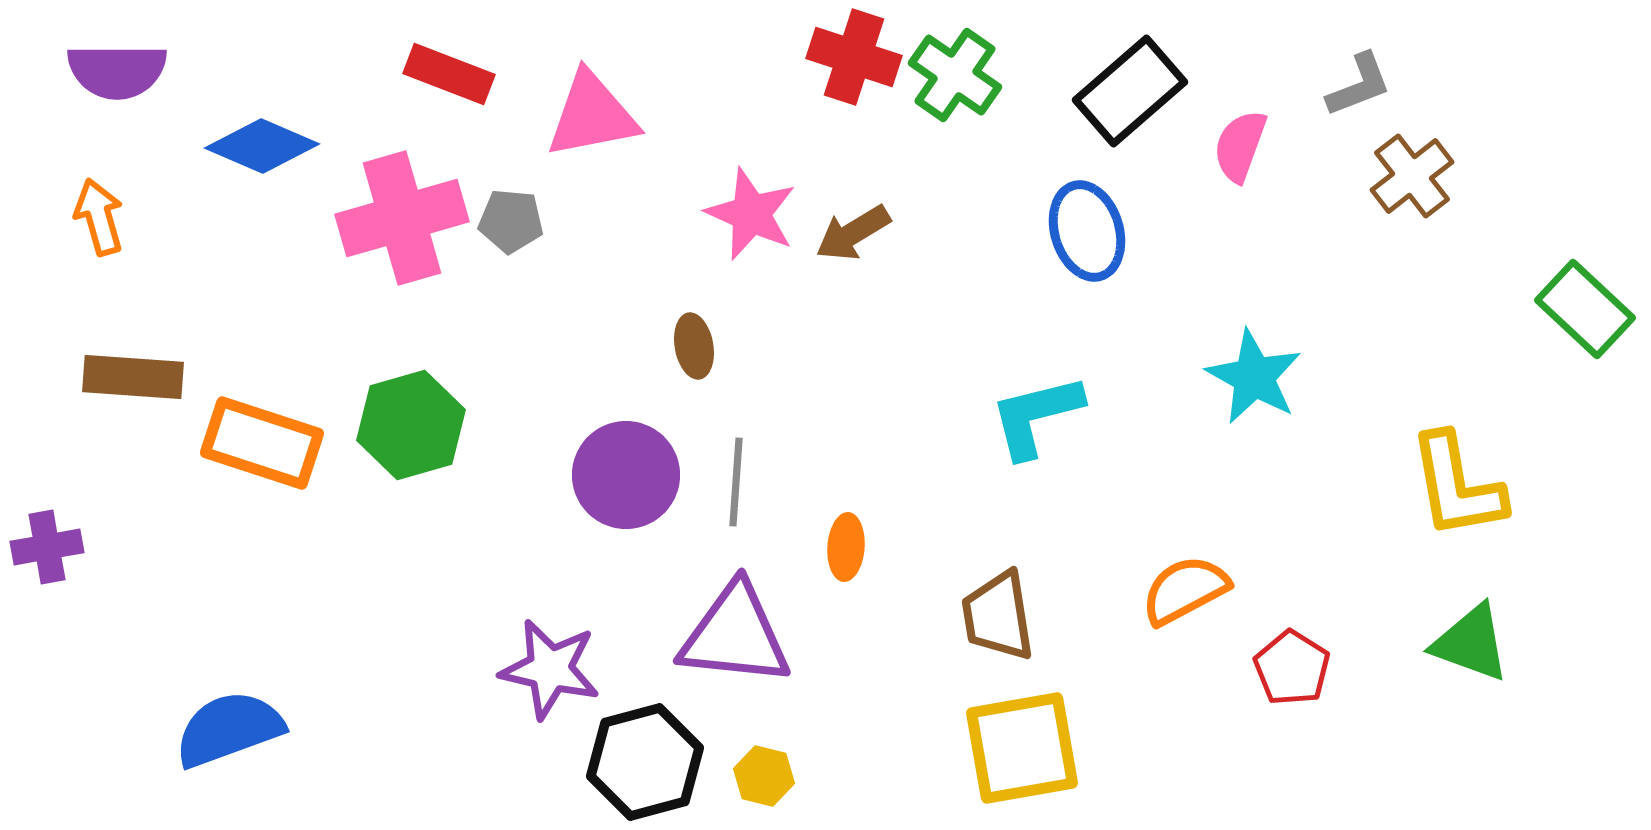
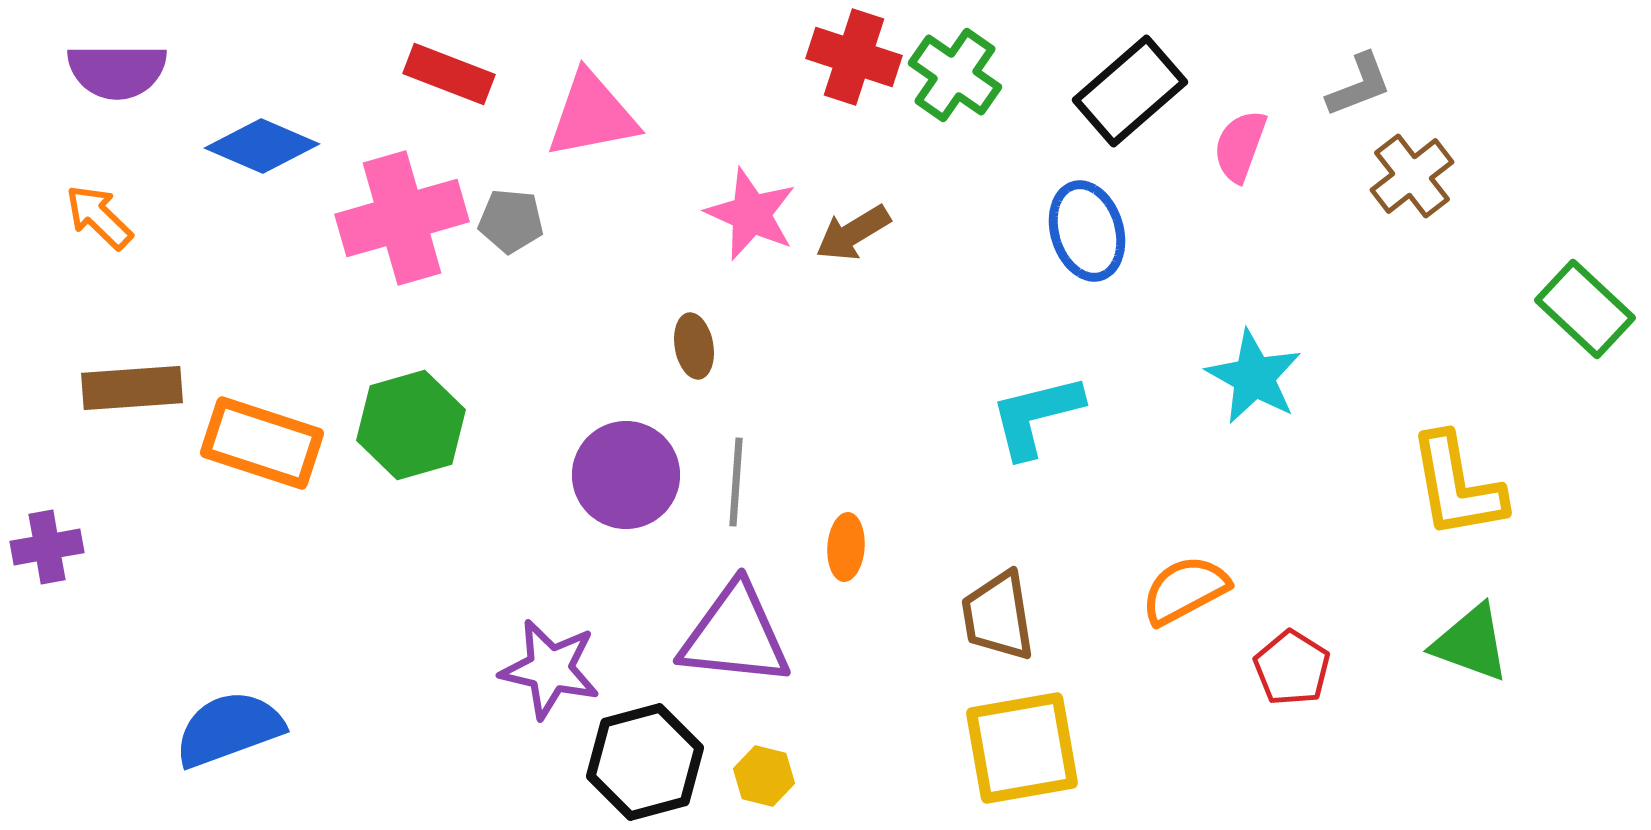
orange arrow: rotated 30 degrees counterclockwise
brown rectangle: moved 1 px left, 11 px down; rotated 8 degrees counterclockwise
